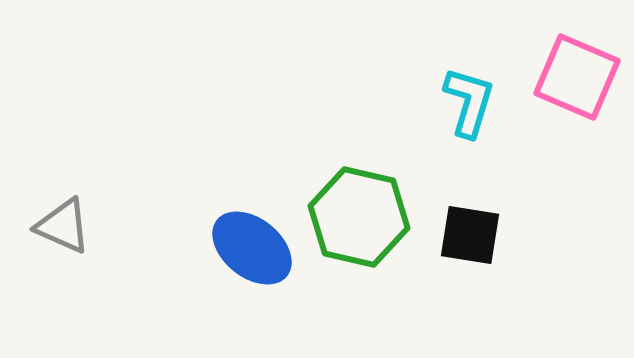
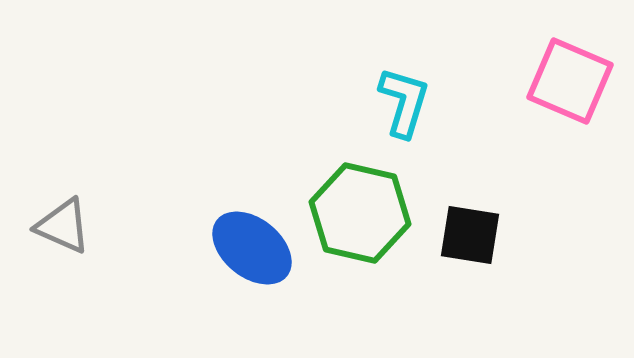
pink square: moved 7 px left, 4 px down
cyan L-shape: moved 65 px left
green hexagon: moved 1 px right, 4 px up
